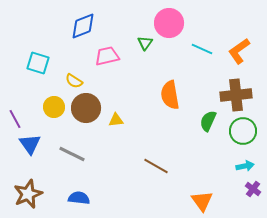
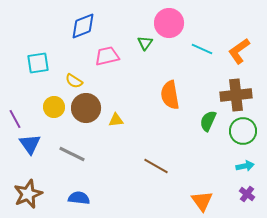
cyan square: rotated 25 degrees counterclockwise
purple cross: moved 6 px left, 5 px down
